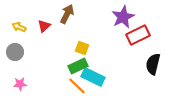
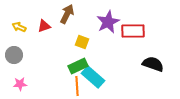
purple star: moved 15 px left, 5 px down
red triangle: rotated 24 degrees clockwise
red rectangle: moved 5 px left, 4 px up; rotated 25 degrees clockwise
yellow square: moved 6 px up
gray circle: moved 1 px left, 3 px down
black semicircle: rotated 95 degrees clockwise
cyan rectangle: rotated 15 degrees clockwise
orange line: rotated 42 degrees clockwise
